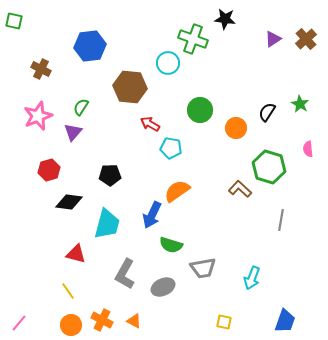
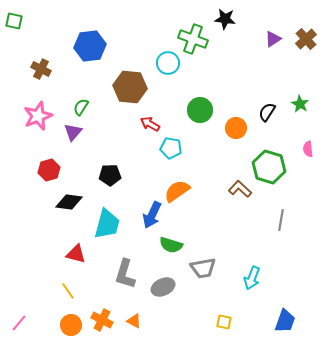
gray L-shape at (125, 274): rotated 12 degrees counterclockwise
